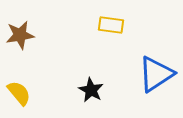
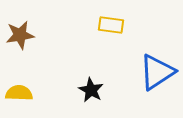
blue triangle: moved 1 px right, 2 px up
yellow semicircle: rotated 48 degrees counterclockwise
